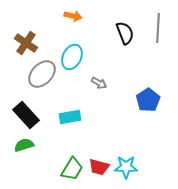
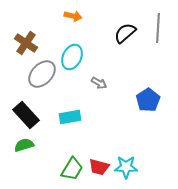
black semicircle: rotated 110 degrees counterclockwise
